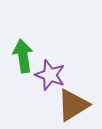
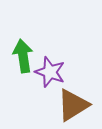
purple star: moved 3 px up
